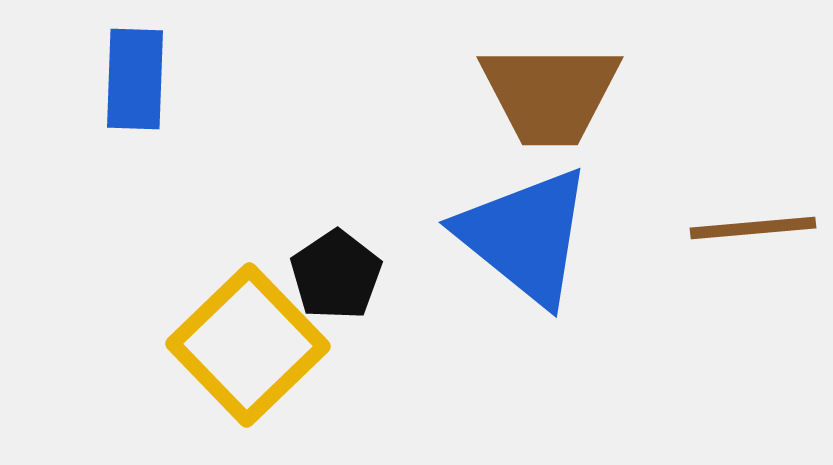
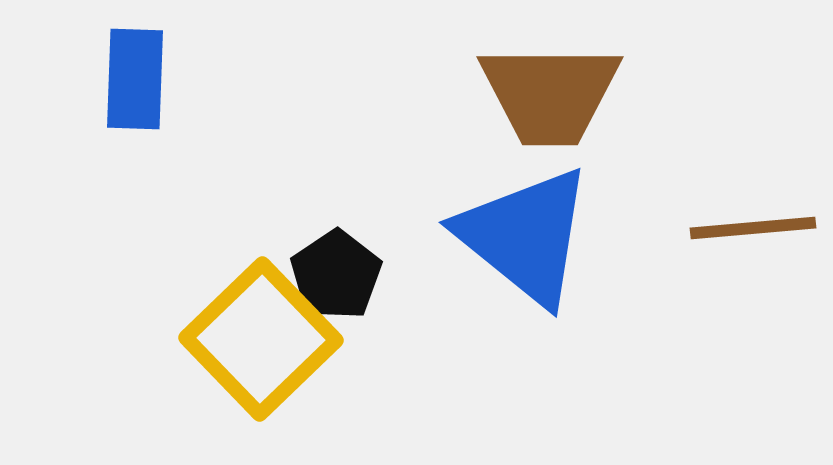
yellow square: moved 13 px right, 6 px up
